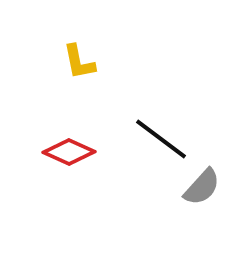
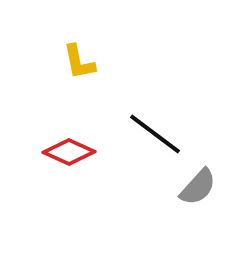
black line: moved 6 px left, 5 px up
gray semicircle: moved 4 px left
